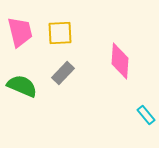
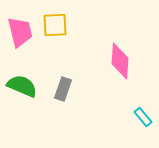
yellow square: moved 5 px left, 8 px up
gray rectangle: moved 16 px down; rotated 25 degrees counterclockwise
cyan rectangle: moved 3 px left, 2 px down
